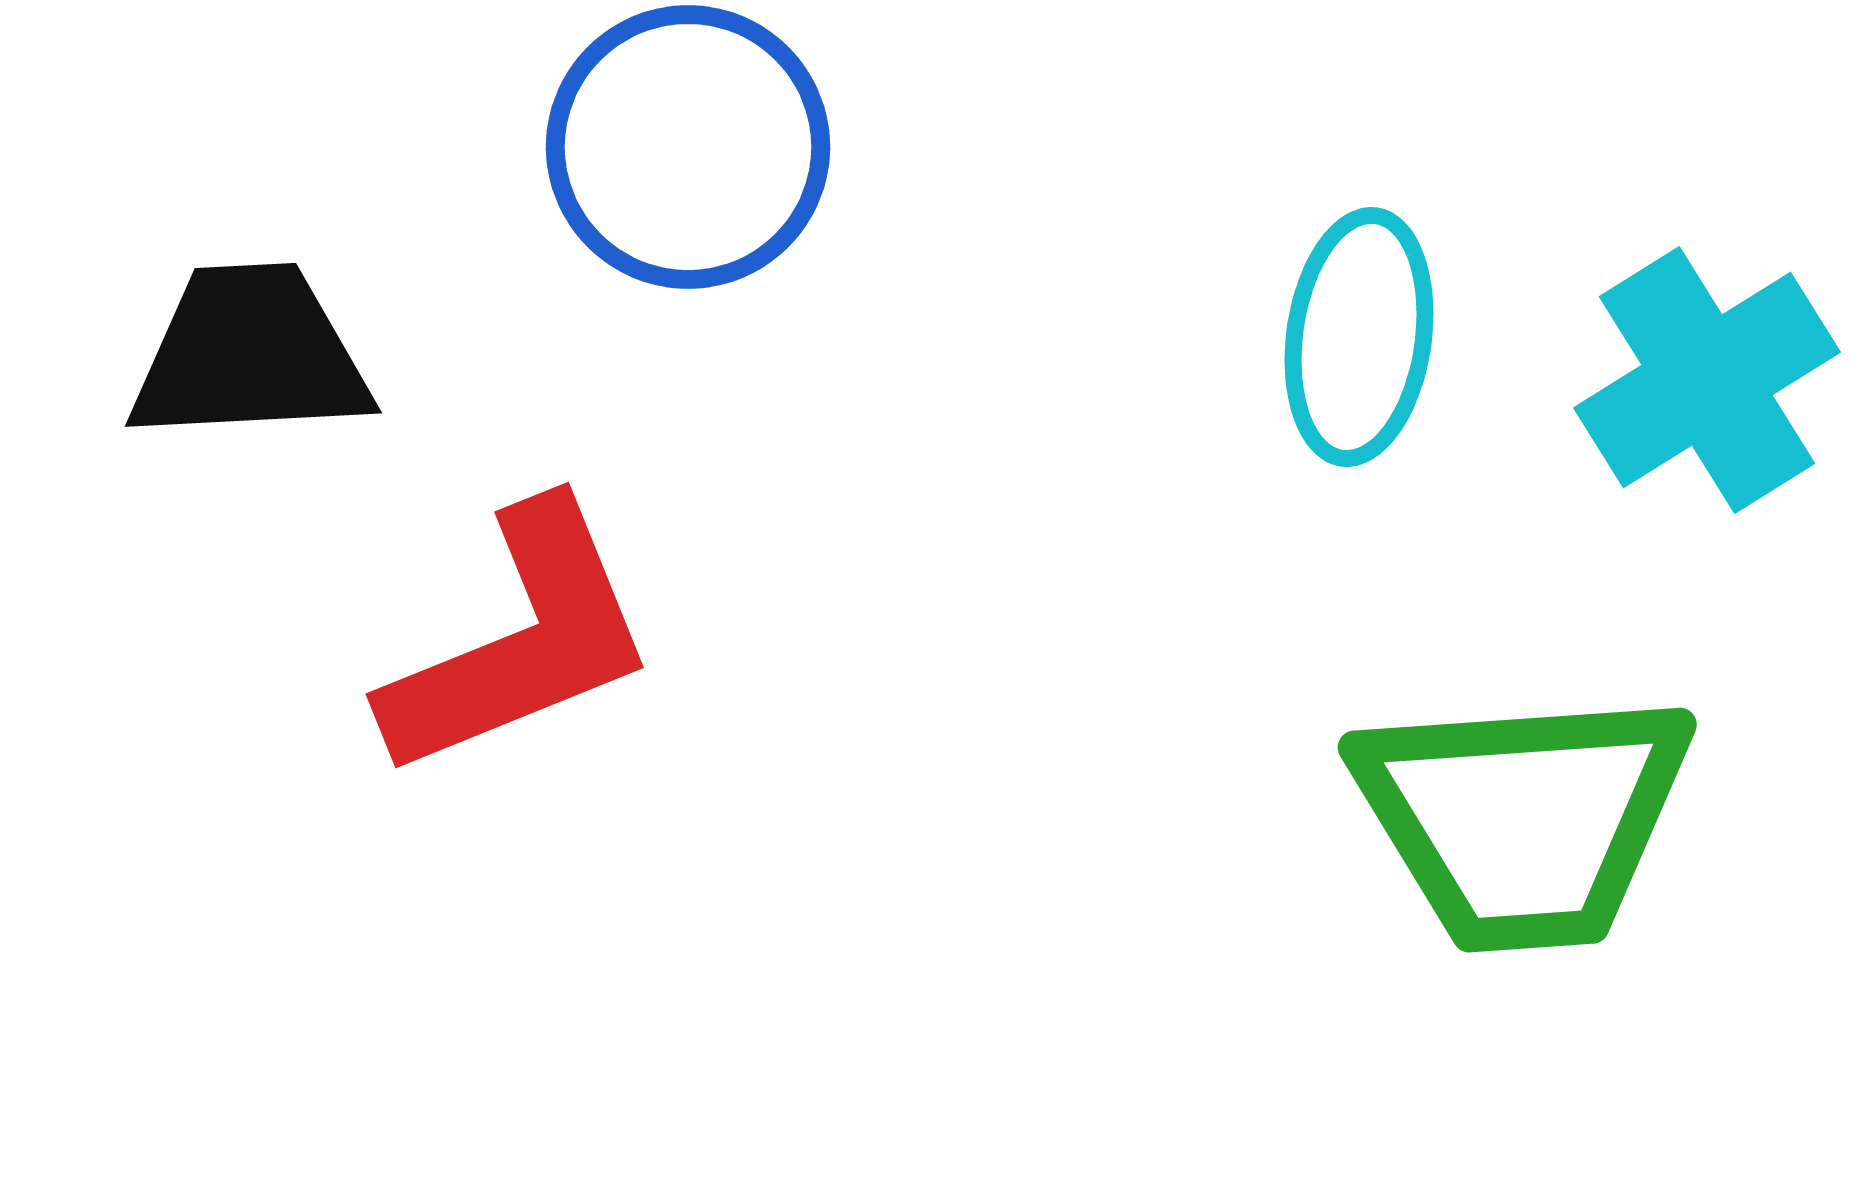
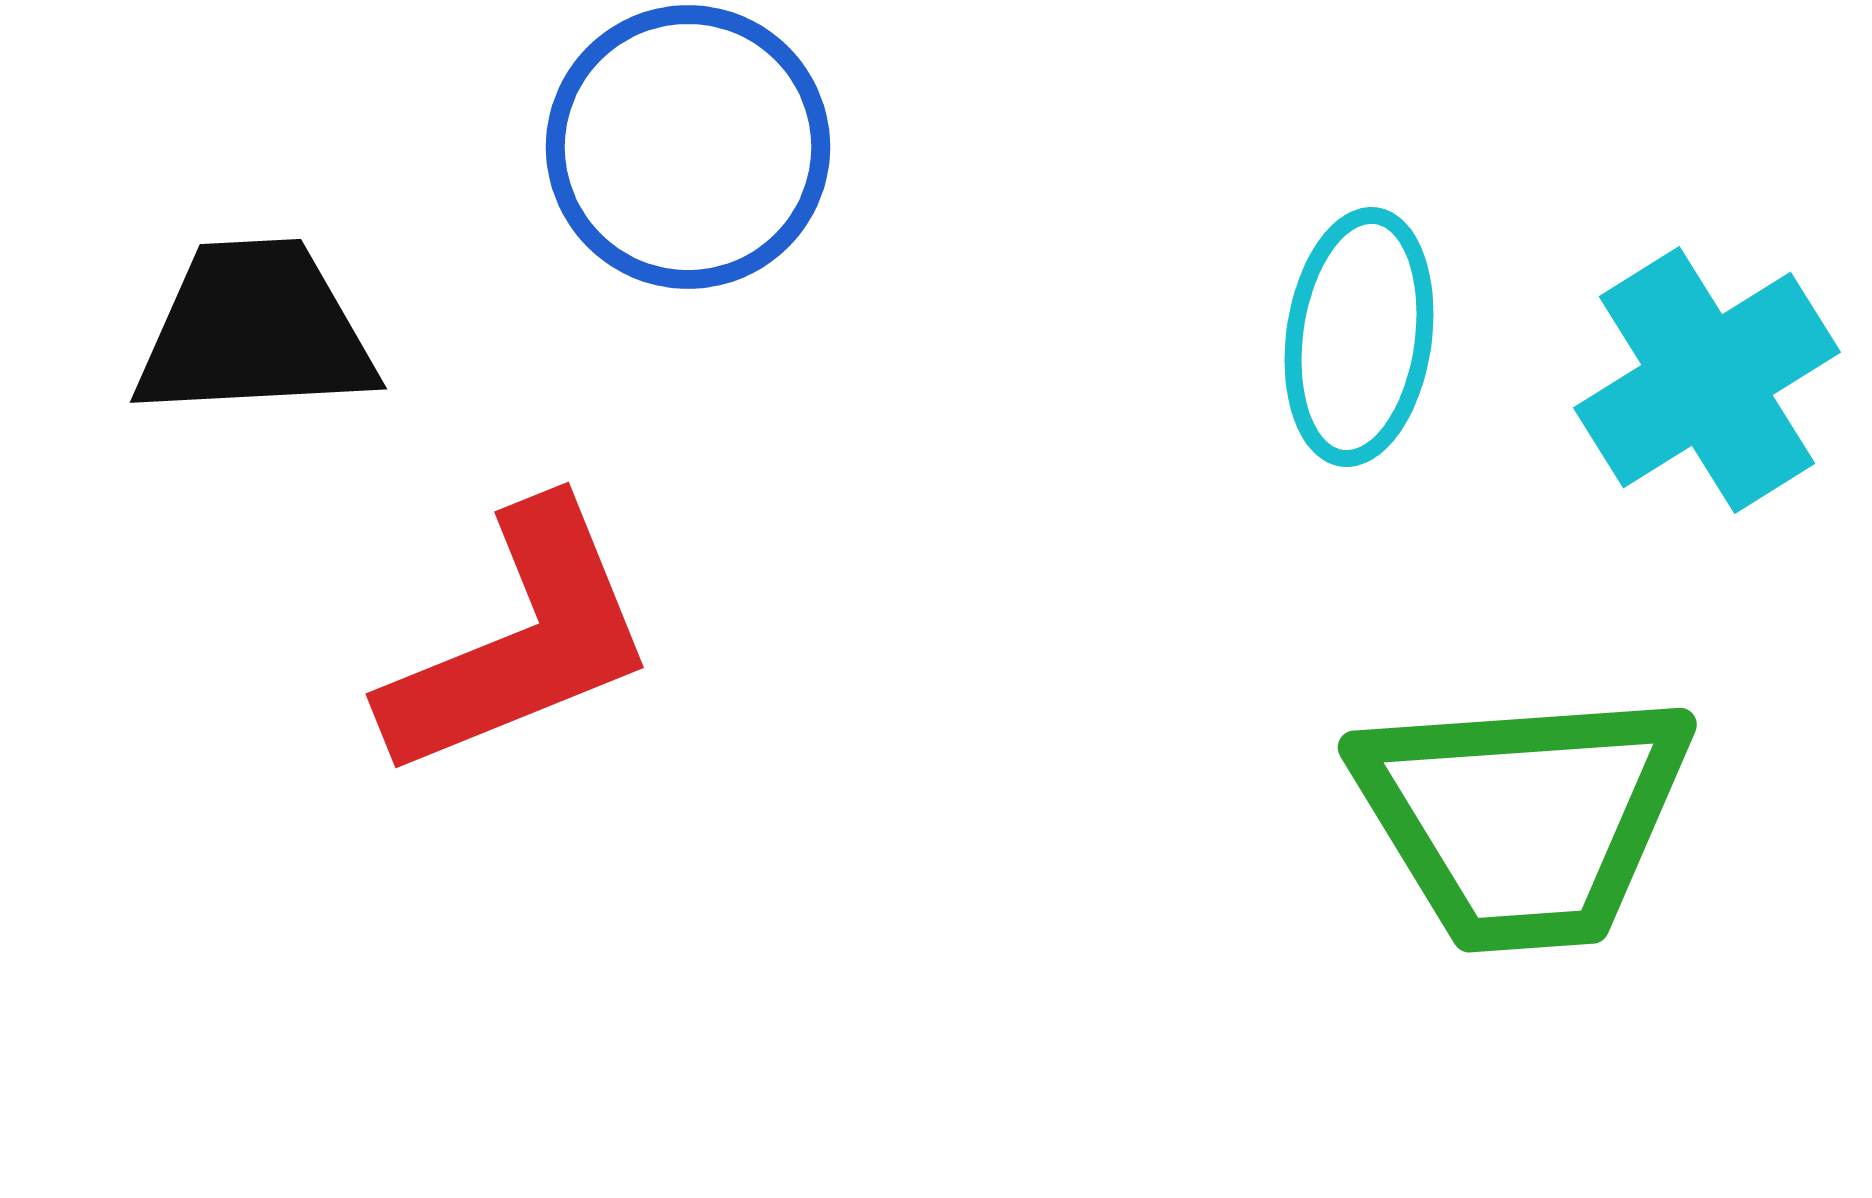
black trapezoid: moved 5 px right, 24 px up
